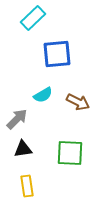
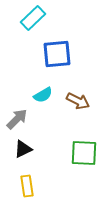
brown arrow: moved 1 px up
black triangle: rotated 18 degrees counterclockwise
green square: moved 14 px right
